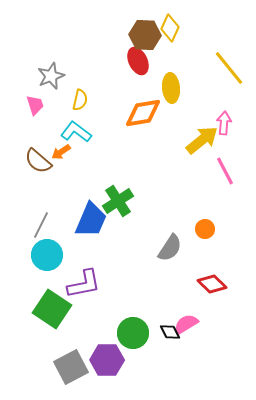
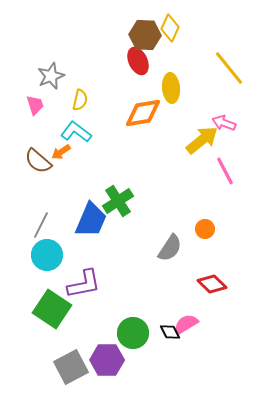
pink arrow: rotated 75 degrees counterclockwise
